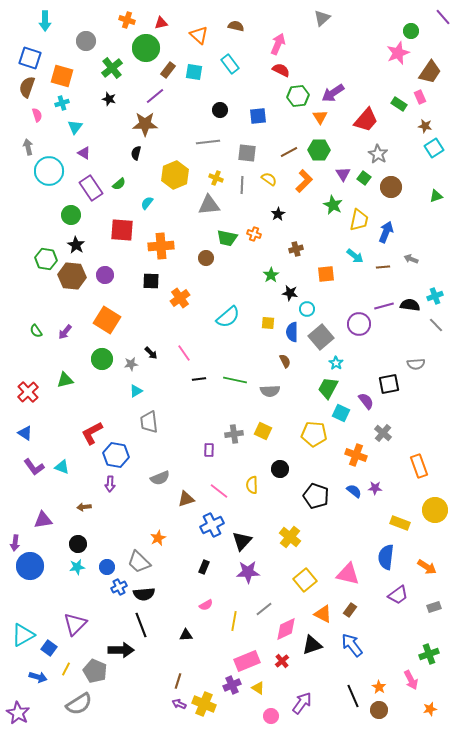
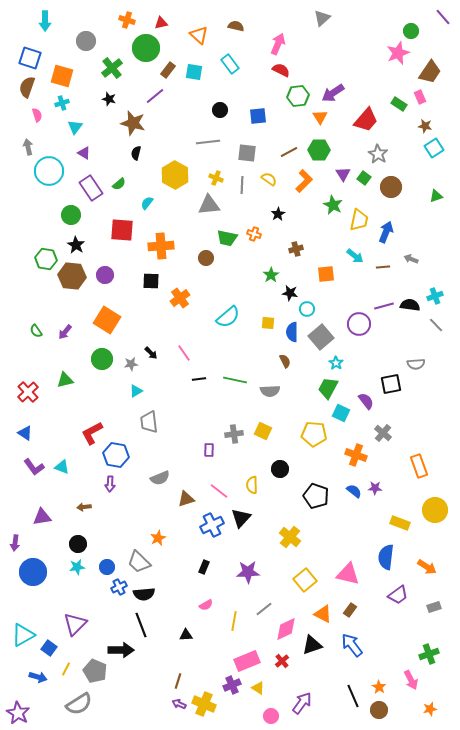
brown star at (145, 124): moved 12 px left, 1 px up; rotated 15 degrees clockwise
yellow hexagon at (175, 175): rotated 8 degrees counterclockwise
black square at (389, 384): moved 2 px right
purple triangle at (43, 520): moved 1 px left, 3 px up
black triangle at (242, 541): moved 1 px left, 23 px up
blue circle at (30, 566): moved 3 px right, 6 px down
